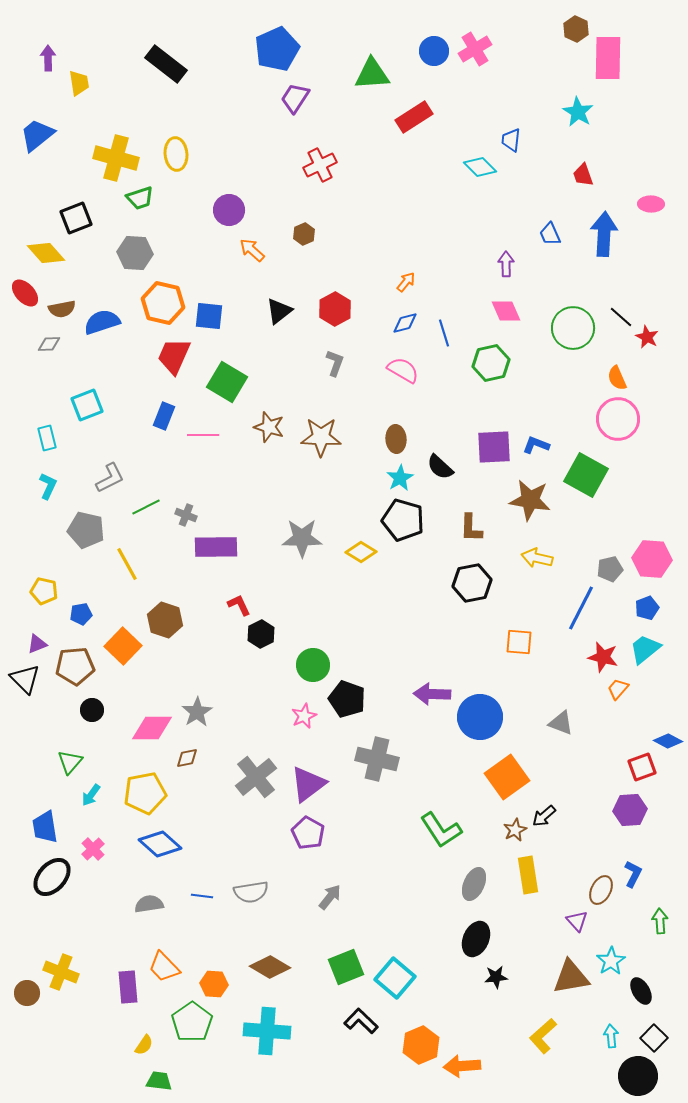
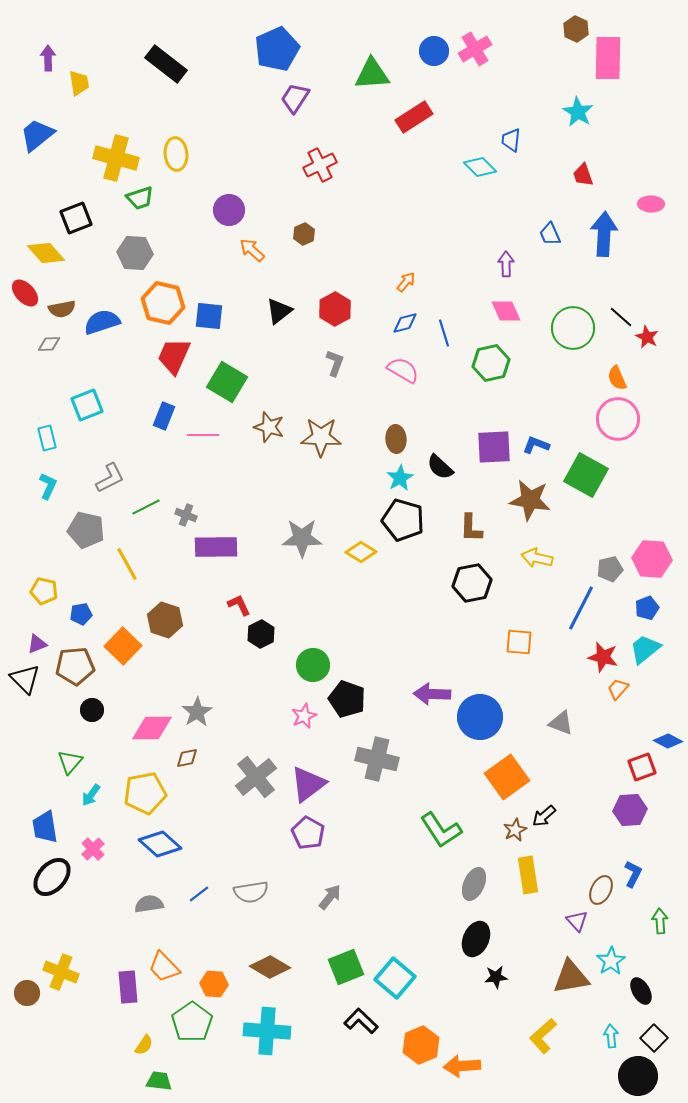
blue line at (202, 896): moved 3 px left, 2 px up; rotated 45 degrees counterclockwise
